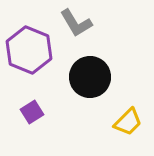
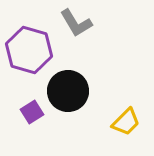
purple hexagon: rotated 6 degrees counterclockwise
black circle: moved 22 px left, 14 px down
yellow trapezoid: moved 2 px left
